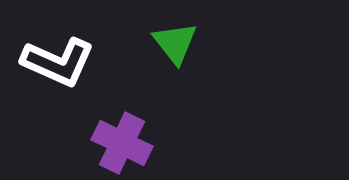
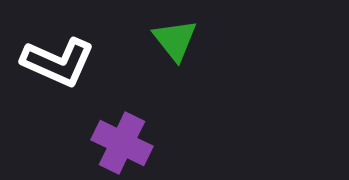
green triangle: moved 3 px up
